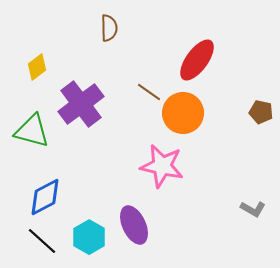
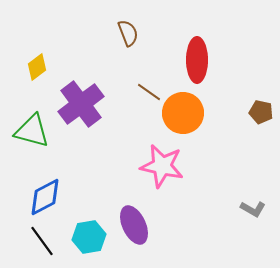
brown semicircle: moved 19 px right, 5 px down; rotated 20 degrees counterclockwise
red ellipse: rotated 36 degrees counterclockwise
cyan hexagon: rotated 20 degrees clockwise
black line: rotated 12 degrees clockwise
